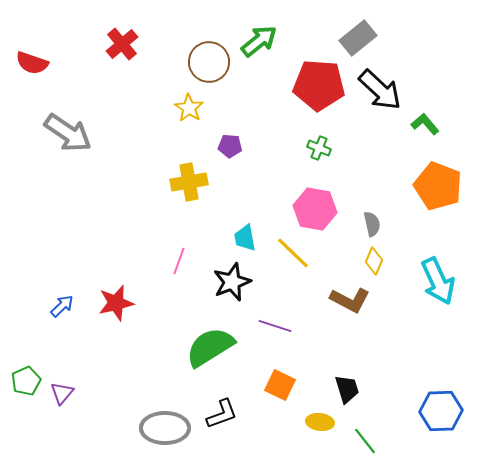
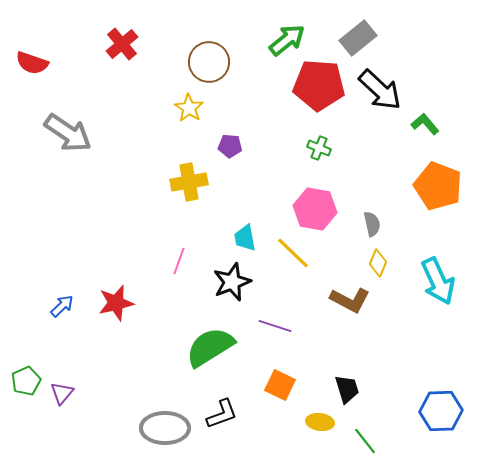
green arrow: moved 28 px right, 1 px up
yellow diamond: moved 4 px right, 2 px down
